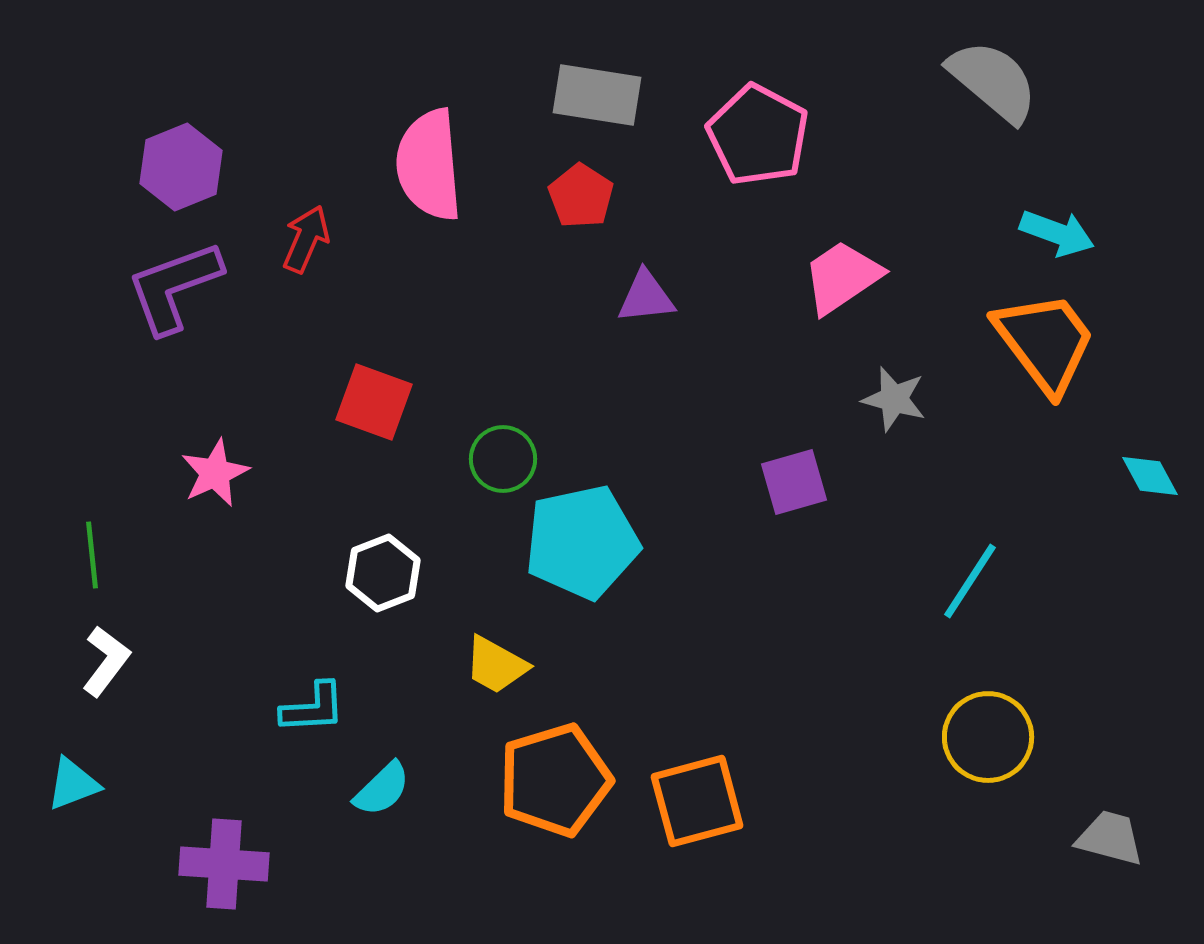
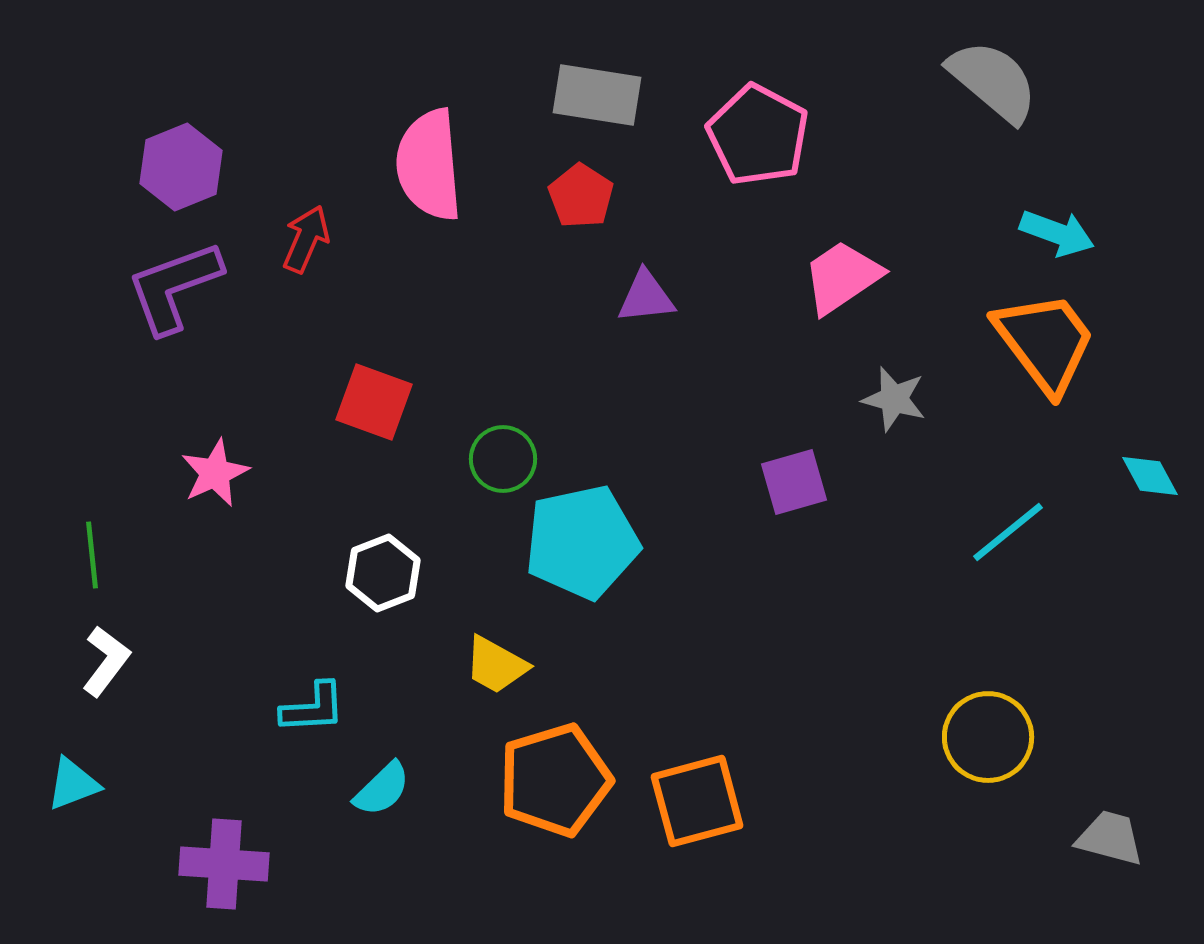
cyan line: moved 38 px right, 49 px up; rotated 18 degrees clockwise
